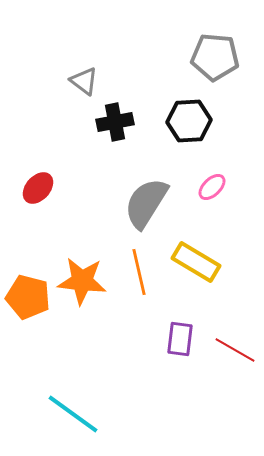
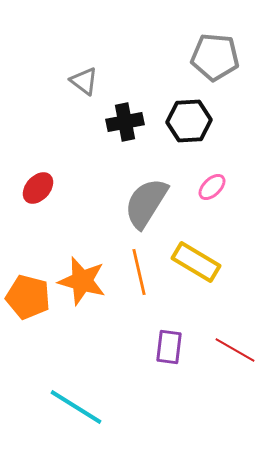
black cross: moved 10 px right
orange star: rotated 9 degrees clockwise
purple rectangle: moved 11 px left, 8 px down
cyan line: moved 3 px right, 7 px up; rotated 4 degrees counterclockwise
